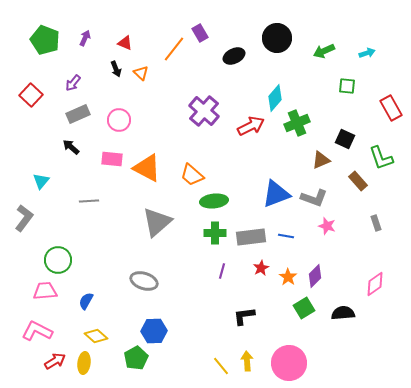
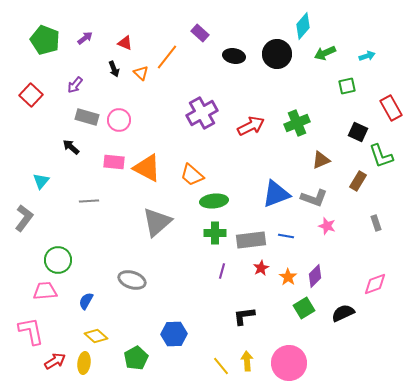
purple rectangle at (200, 33): rotated 18 degrees counterclockwise
purple arrow at (85, 38): rotated 28 degrees clockwise
black circle at (277, 38): moved 16 px down
orange line at (174, 49): moved 7 px left, 8 px down
green arrow at (324, 51): moved 1 px right, 2 px down
cyan arrow at (367, 53): moved 3 px down
black ellipse at (234, 56): rotated 35 degrees clockwise
black arrow at (116, 69): moved 2 px left
purple arrow at (73, 83): moved 2 px right, 2 px down
green square at (347, 86): rotated 18 degrees counterclockwise
cyan diamond at (275, 98): moved 28 px right, 72 px up
purple cross at (204, 111): moved 2 px left, 2 px down; rotated 20 degrees clockwise
gray rectangle at (78, 114): moved 9 px right, 3 px down; rotated 40 degrees clockwise
black square at (345, 139): moved 13 px right, 7 px up
green L-shape at (381, 158): moved 2 px up
pink rectangle at (112, 159): moved 2 px right, 3 px down
brown rectangle at (358, 181): rotated 72 degrees clockwise
gray rectangle at (251, 237): moved 3 px down
gray ellipse at (144, 281): moved 12 px left, 1 px up
pink diamond at (375, 284): rotated 15 degrees clockwise
black semicircle at (343, 313): rotated 20 degrees counterclockwise
pink L-shape at (37, 331): moved 6 px left; rotated 52 degrees clockwise
blue hexagon at (154, 331): moved 20 px right, 3 px down
